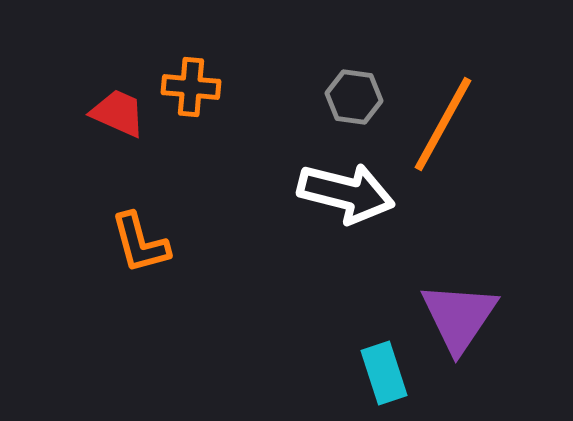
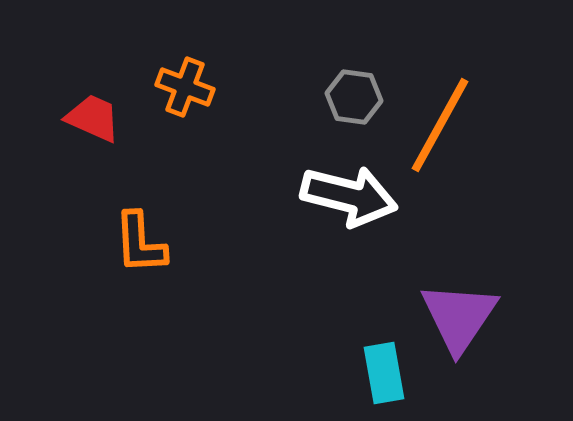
orange cross: moved 6 px left; rotated 16 degrees clockwise
red trapezoid: moved 25 px left, 5 px down
orange line: moved 3 px left, 1 px down
white arrow: moved 3 px right, 3 px down
orange L-shape: rotated 12 degrees clockwise
cyan rectangle: rotated 8 degrees clockwise
